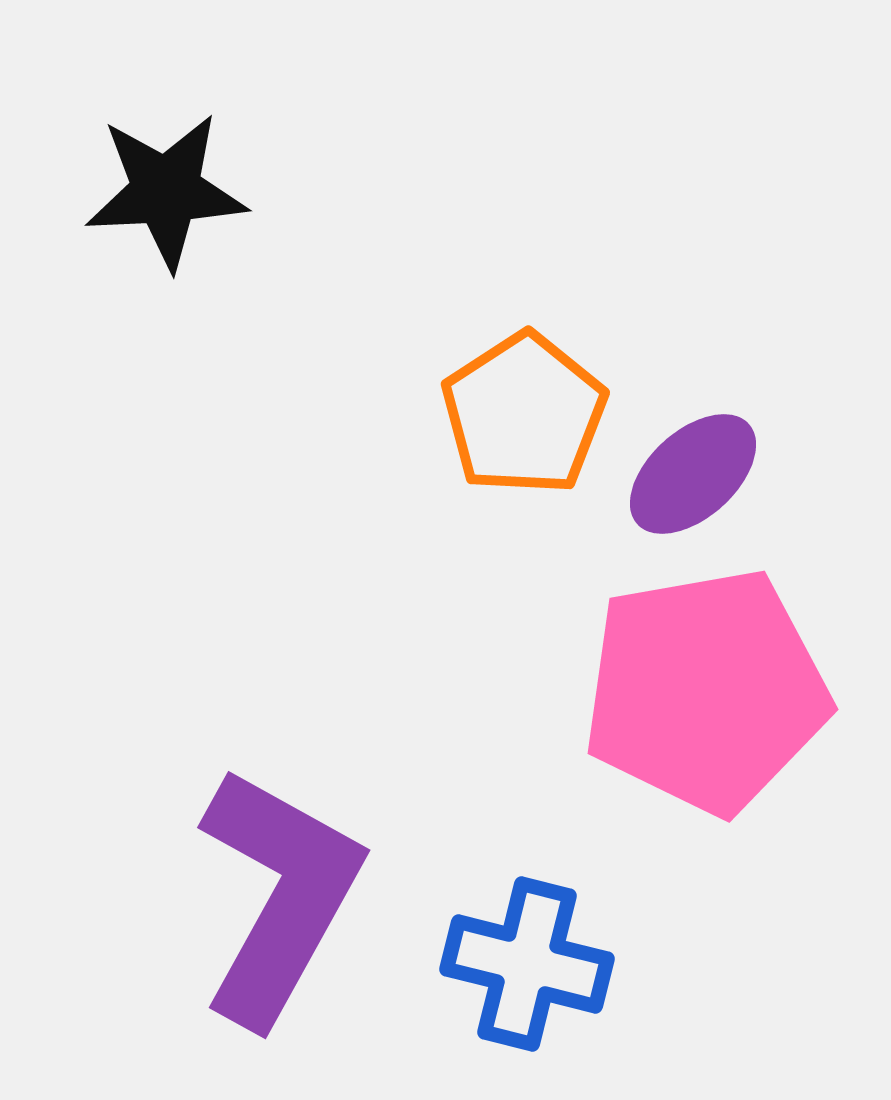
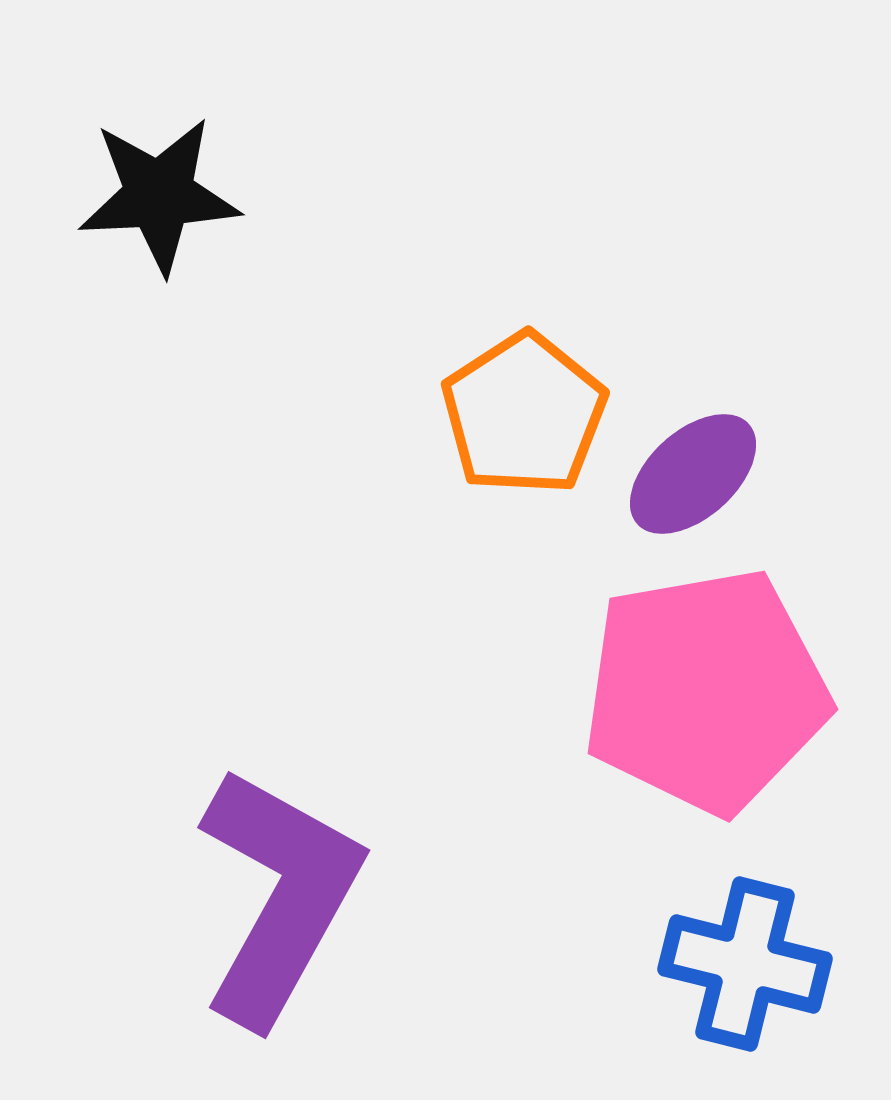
black star: moved 7 px left, 4 px down
blue cross: moved 218 px right
